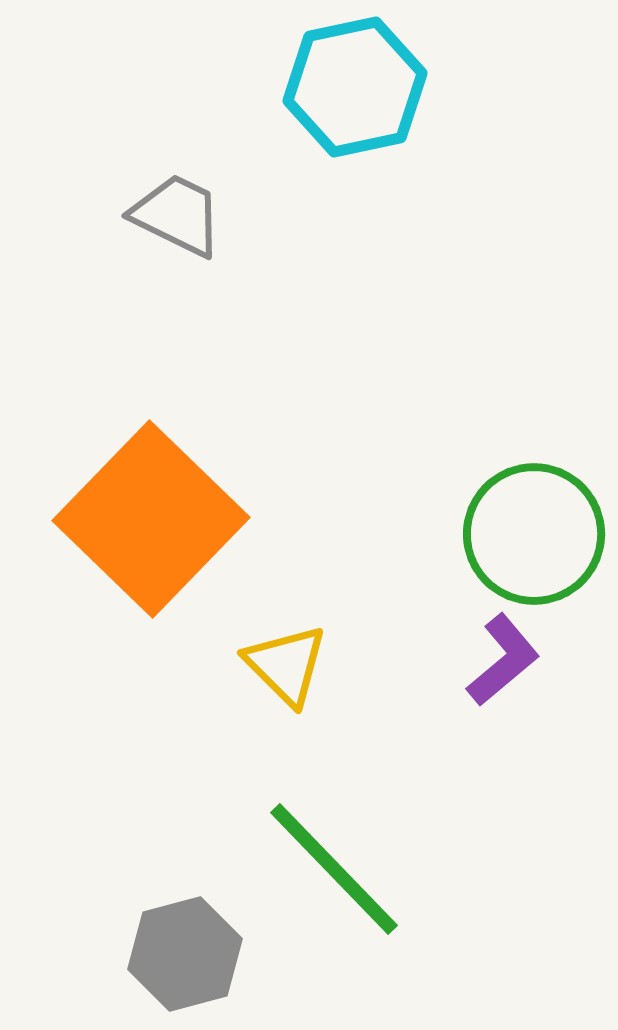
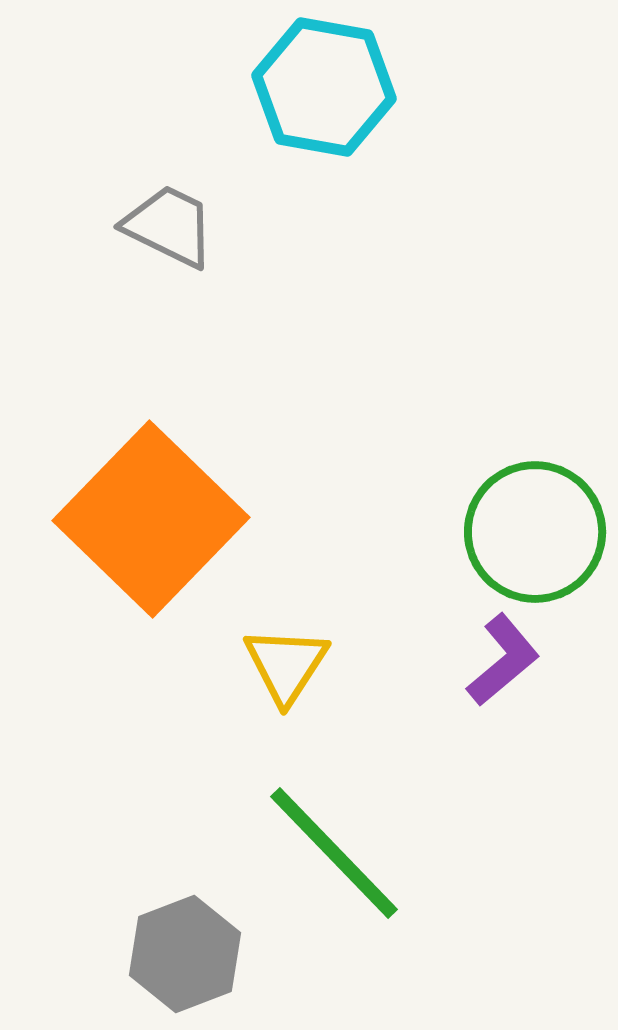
cyan hexagon: moved 31 px left; rotated 22 degrees clockwise
gray trapezoid: moved 8 px left, 11 px down
green circle: moved 1 px right, 2 px up
yellow triangle: rotated 18 degrees clockwise
green line: moved 16 px up
gray hexagon: rotated 6 degrees counterclockwise
